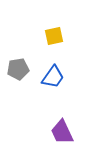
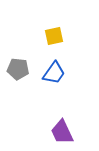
gray pentagon: rotated 15 degrees clockwise
blue trapezoid: moved 1 px right, 4 px up
